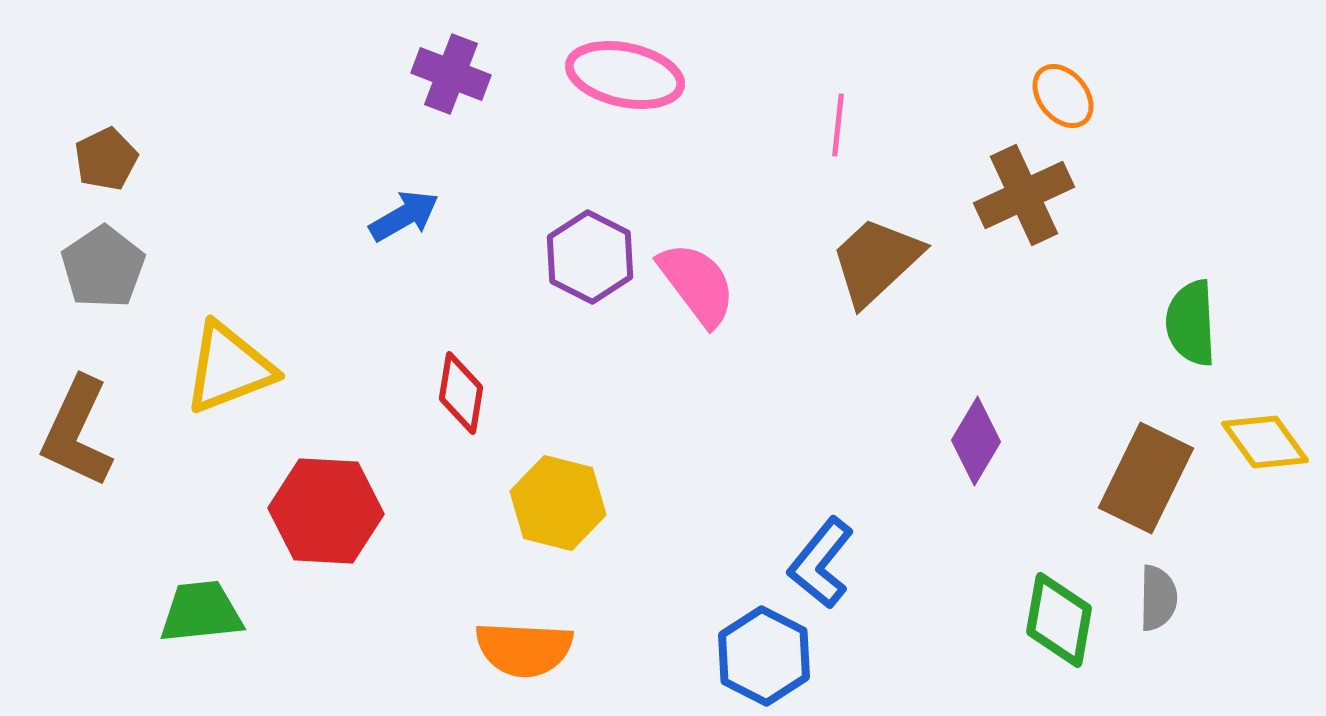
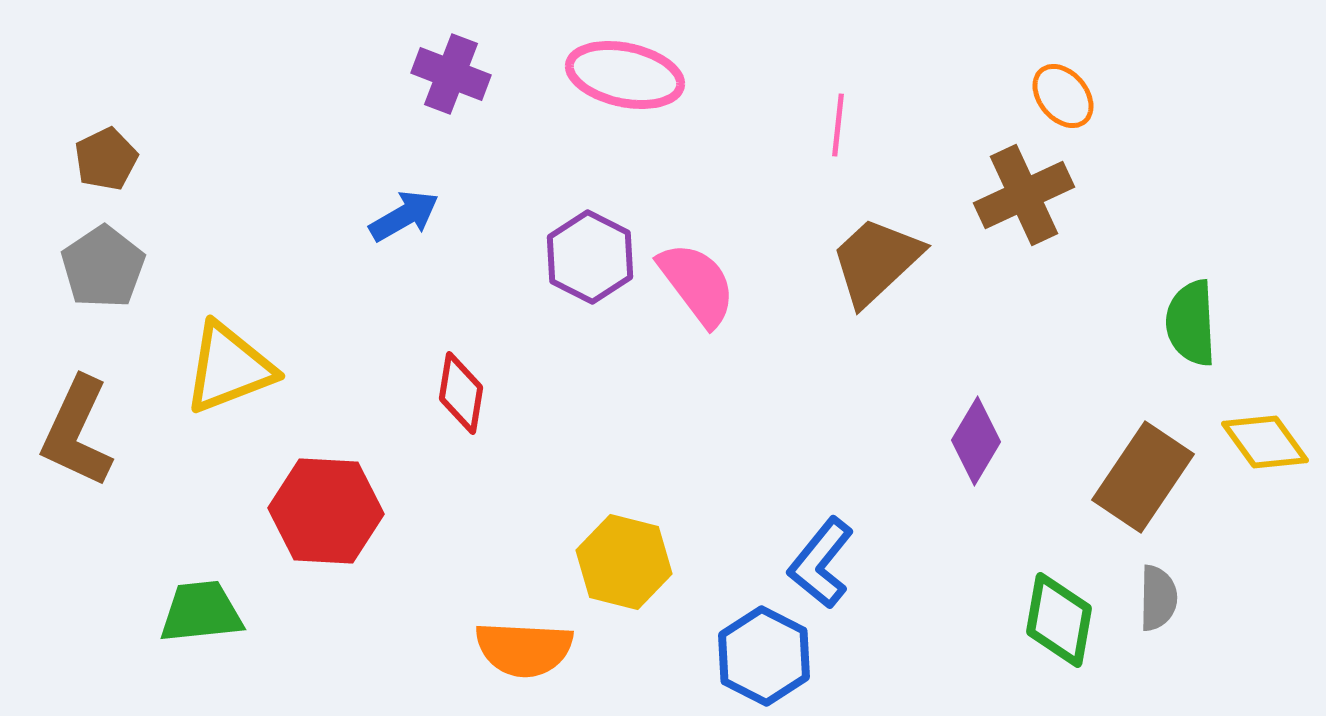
brown rectangle: moved 3 px left, 1 px up; rotated 8 degrees clockwise
yellow hexagon: moved 66 px right, 59 px down
